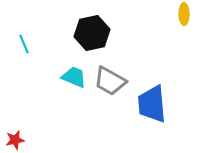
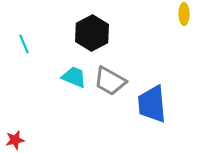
black hexagon: rotated 16 degrees counterclockwise
